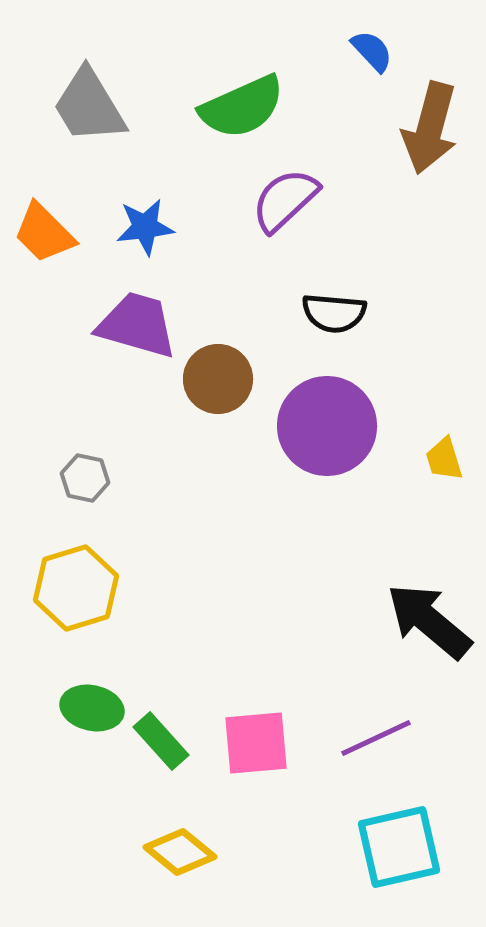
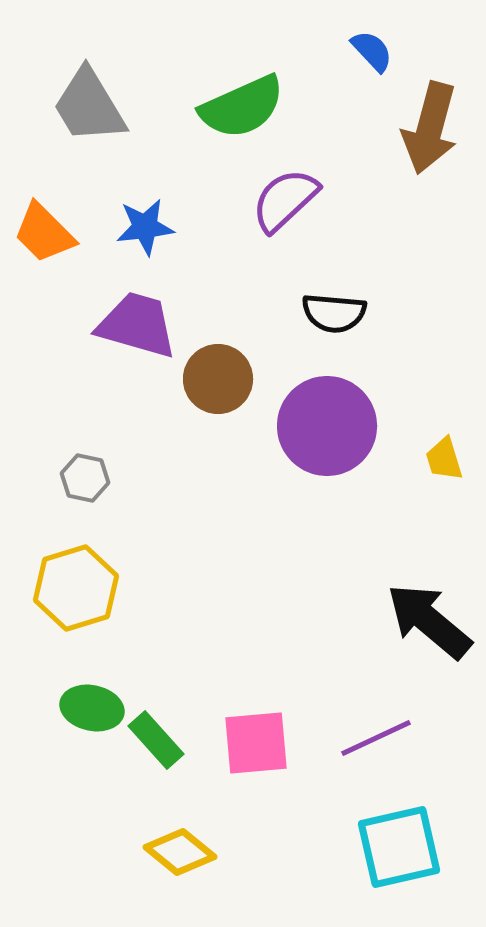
green rectangle: moved 5 px left, 1 px up
